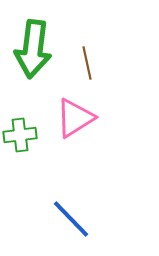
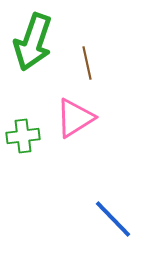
green arrow: moved 7 px up; rotated 12 degrees clockwise
green cross: moved 3 px right, 1 px down
blue line: moved 42 px right
